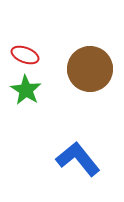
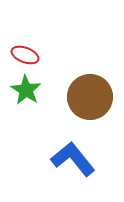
brown circle: moved 28 px down
blue L-shape: moved 5 px left
